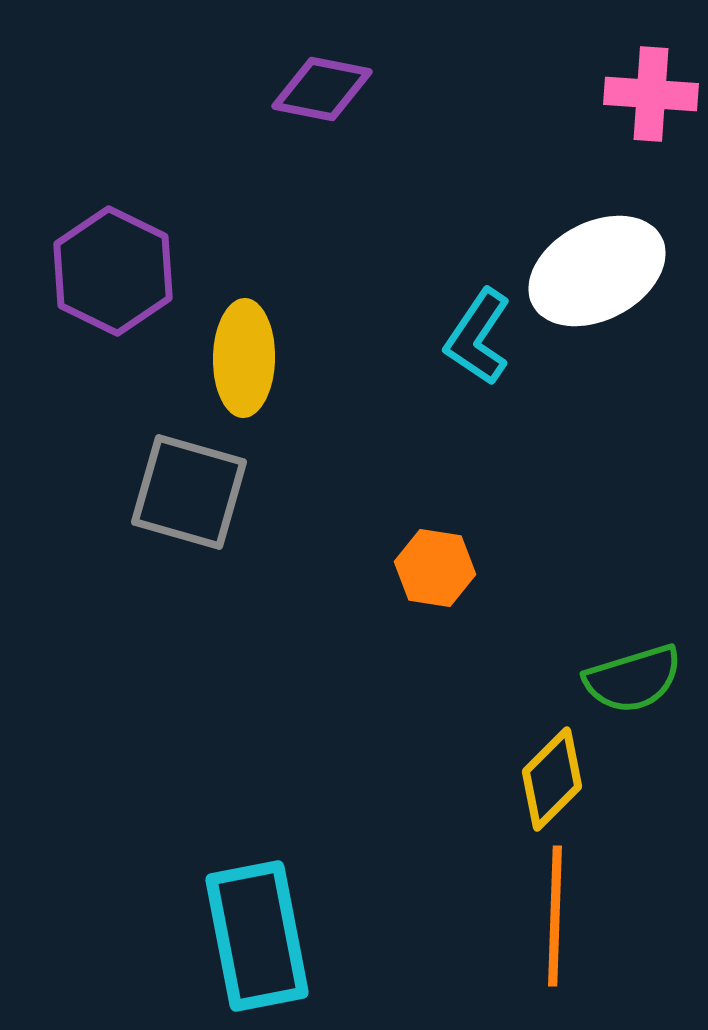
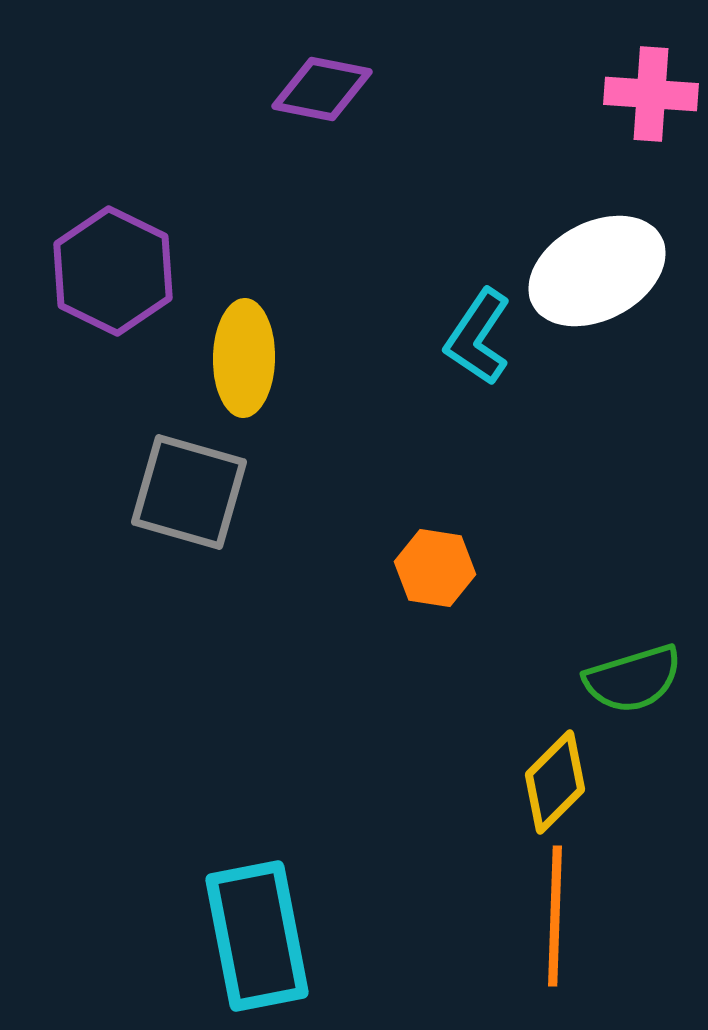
yellow diamond: moved 3 px right, 3 px down
